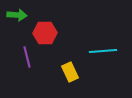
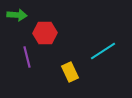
cyan line: rotated 28 degrees counterclockwise
